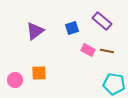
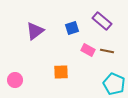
orange square: moved 22 px right, 1 px up
cyan pentagon: rotated 15 degrees clockwise
